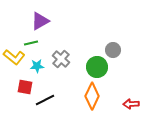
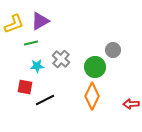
yellow L-shape: moved 33 px up; rotated 60 degrees counterclockwise
green circle: moved 2 px left
